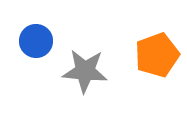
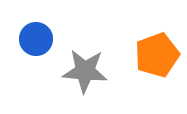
blue circle: moved 2 px up
